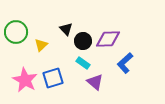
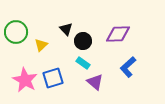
purple diamond: moved 10 px right, 5 px up
blue L-shape: moved 3 px right, 4 px down
